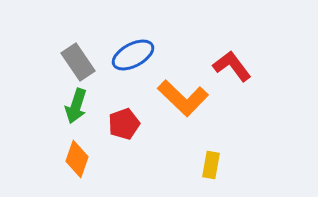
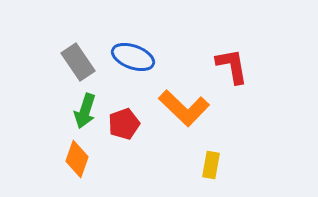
blue ellipse: moved 2 px down; rotated 48 degrees clockwise
red L-shape: rotated 27 degrees clockwise
orange L-shape: moved 1 px right, 10 px down
green arrow: moved 9 px right, 5 px down
